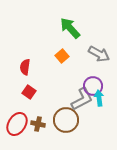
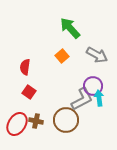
gray arrow: moved 2 px left, 1 px down
brown cross: moved 2 px left, 3 px up
